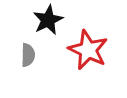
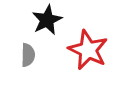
black star: moved 1 px left
